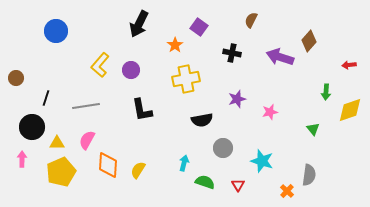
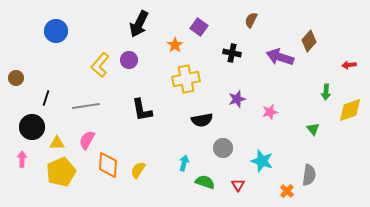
purple circle: moved 2 px left, 10 px up
